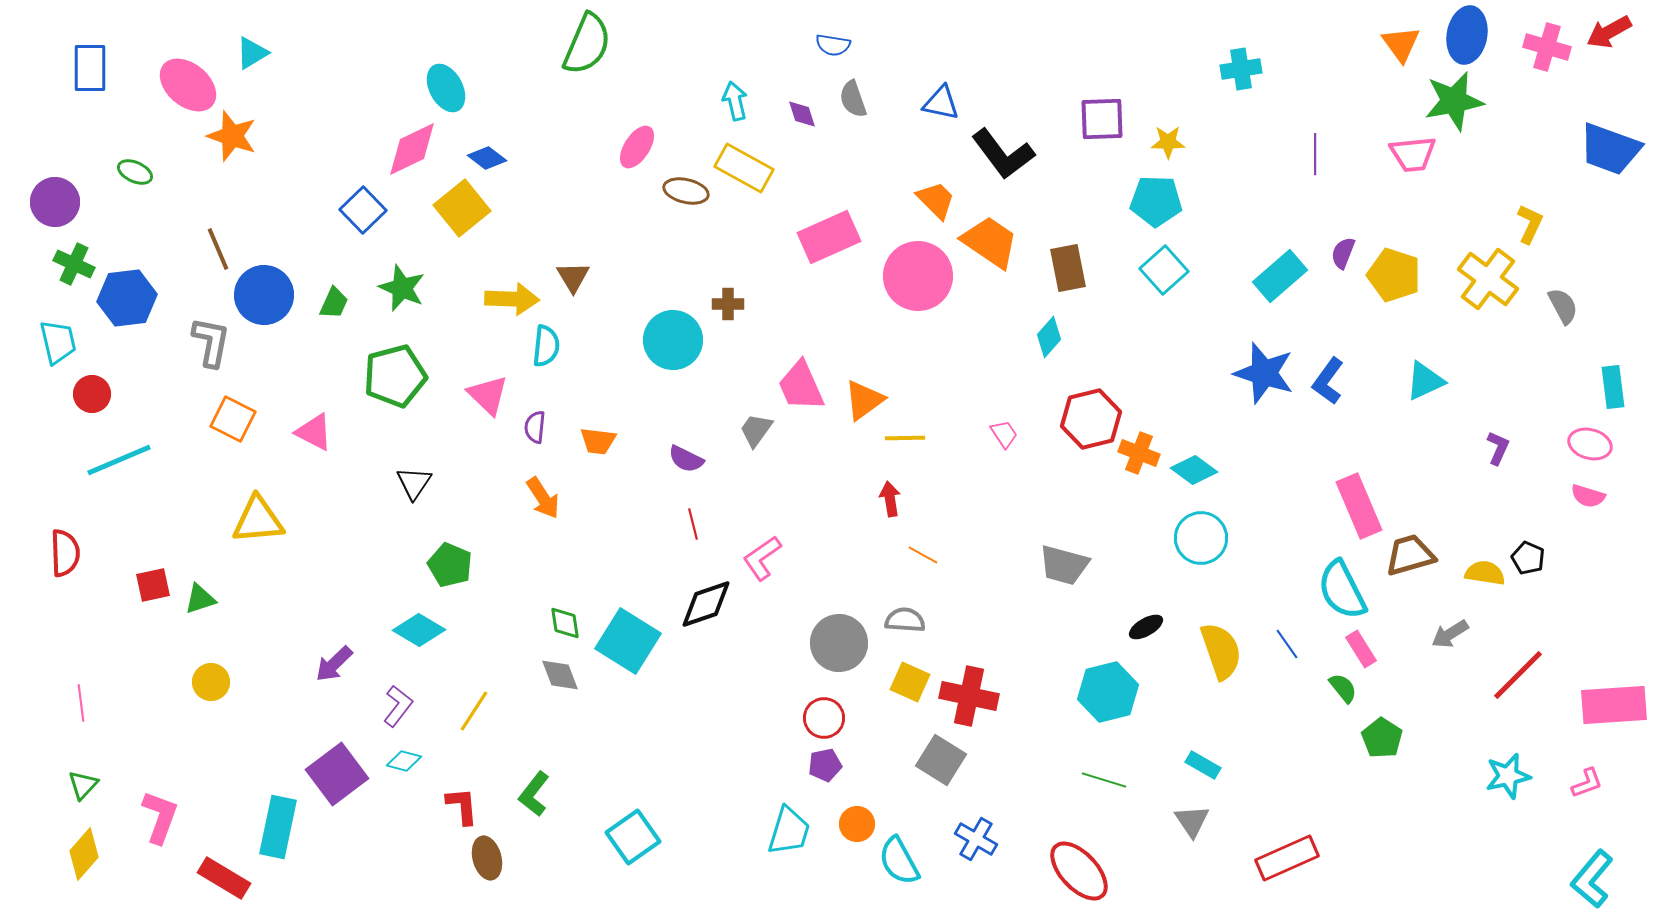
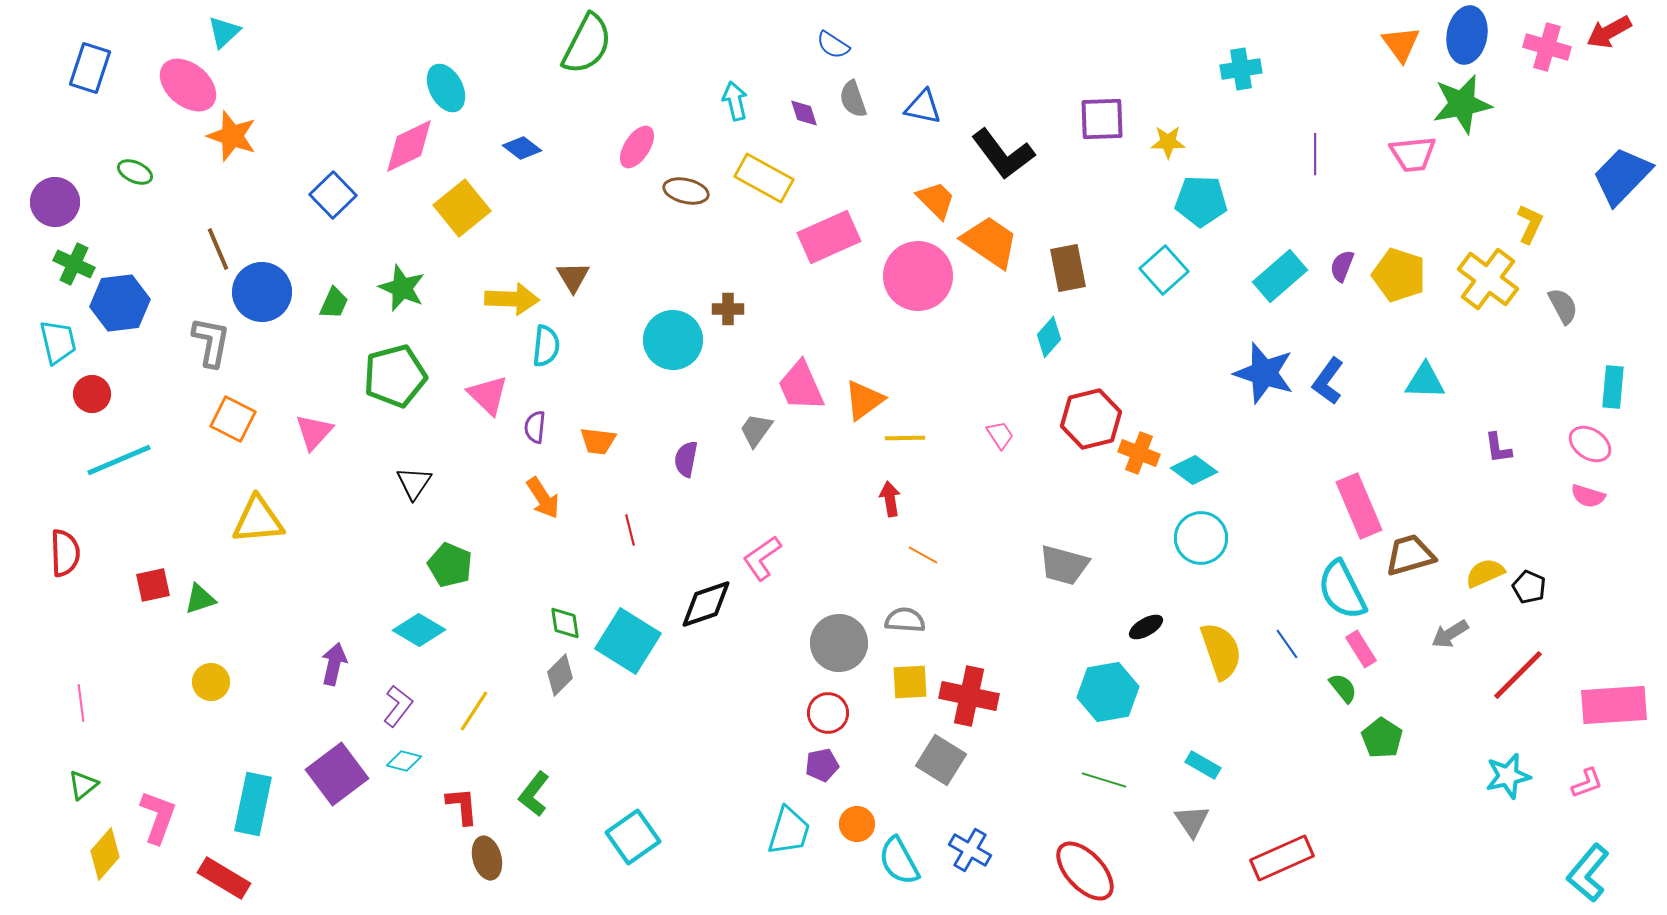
green semicircle at (587, 44): rotated 4 degrees clockwise
blue semicircle at (833, 45): rotated 24 degrees clockwise
cyan triangle at (252, 53): moved 28 px left, 21 px up; rotated 12 degrees counterclockwise
blue rectangle at (90, 68): rotated 18 degrees clockwise
green star at (1454, 101): moved 8 px right, 3 px down
blue triangle at (941, 103): moved 18 px left, 4 px down
purple diamond at (802, 114): moved 2 px right, 1 px up
pink diamond at (412, 149): moved 3 px left, 3 px up
blue trapezoid at (1610, 149): moved 12 px right, 27 px down; rotated 114 degrees clockwise
blue diamond at (487, 158): moved 35 px right, 10 px up
yellow rectangle at (744, 168): moved 20 px right, 10 px down
cyan pentagon at (1156, 201): moved 45 px right
blue square at (363, 210): moved 30 px left, 15 px up
purple semicircle at (1343, 253): moved 1 px left, 13 px down
yellow pentagon at (1394, 275): moved 5 px right
blue circle at (264, 295): moved 2 px left, 3 px up
blue hexagon at (127, 298): moved 7 px left, 5 px down
brown cross at (728, 304): moved 5 px down
cyan triangle at (1425, 381): rotated 27 degrees clockwise
cyan rectangle at (1613, 387): rotated 12 degrees clockwise
pink triangle at (314, 432): rotated 45 degrees clockwise
pink trapezoid at (1004, 434): moved 4 px left, 1 px down
pink ellipse at (1590, 444): rotated 18 degrees clockwise
purple L-shape at (1498, 448): rotated 148 degrees clockwise
purple semicircle at (686, 459): rotated 75 degrees clockwise
red line at (693, 524): moved 63 px left, 6 px down
black pentagon at (1528, 558): moved 1 px right, 29 px down
yellow semicircle at (1485, 573): rotated 33 degrees counterclockwise
purple arrow at (334, 664): rotated 147 degrees clockwise
gray diamond at (560, 675): rotated 66 degrees clockwise
yellow square at (910, 682): rotated 27 degrees counterclockwise
cyan hexagon at (1108, 692): rotated 4 degrees clockwise
red circle at (824, 718): moved 4 px right, 5 px up
purple pentagon at (825, 765): moved 3 px left
green triangle at (83, 785): rotated 8 degrees clockwise
pink L-shape at (160, 817): moved 2 px left
cyan rectangle at (278, 827): moved 25 px left, 23 px up
blue cross at (976, 839): moved 6 px left, 11 px down
yellow diamond at (84, 854): moved 21 px right
red rectangle at (1287, 858): moved 5 px left
red ellipse at (1079, 871): moved 6 px right
cyan L-shape at (1592, 879): moved 4 px left, 6 px up
